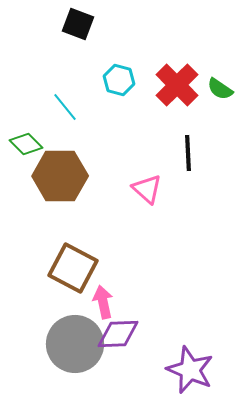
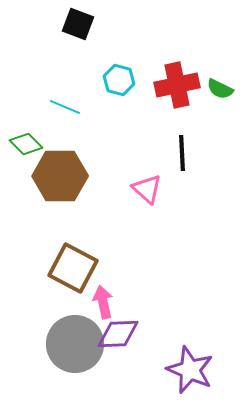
red cross: rotated 33 degrees clockwise
green semicircle: rotated 8 degrees counterclockwise
cyan line: rotated 28 degrees counterclockwise
black line: moved 6 px left
